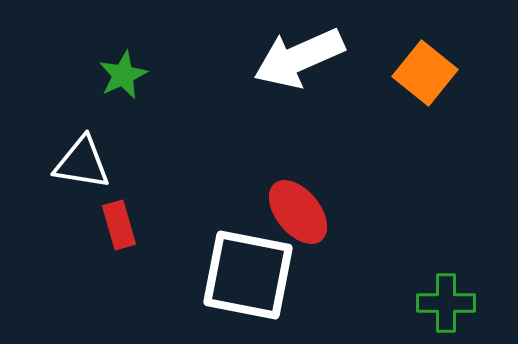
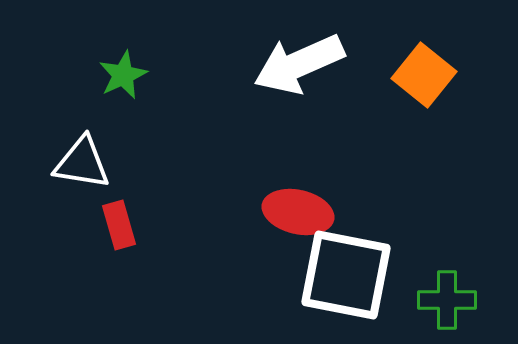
white arrow: moved 6 px down
orange square: moved 1 px left, 2 px down
red ellipse: rotated 38 degrees counterclockwise
white square: moved 98 px right
green cross: moved 1 px right, 3 px up
